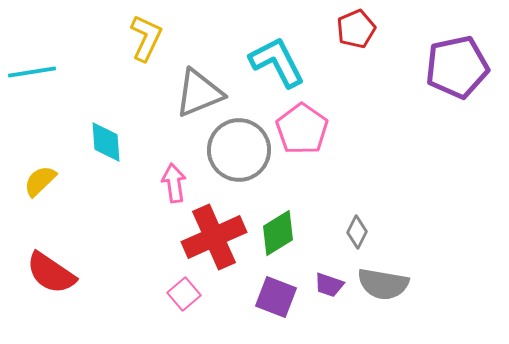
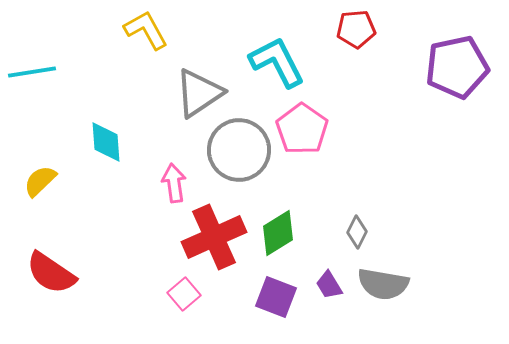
red pentagon: rotated 18 degrees clockwise
yellow L-shape: moved 8 px up; rotated 54 degrees counterclockwise
gray triangle: rotated 12 degrees counterclockwise
purple trapezoid: rotated 40 degrees clockwise
